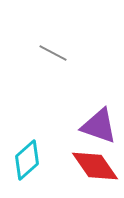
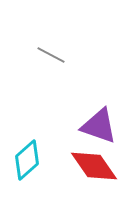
gray line: moved 2 px left, 2 px down
red diamond: moved 1 px left
